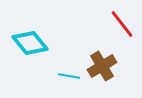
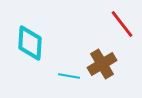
cyan diamond: rotated 42 degrees clockwise
brown cross: moved 2 px up
